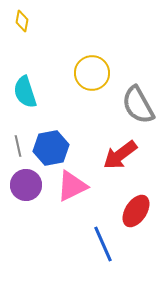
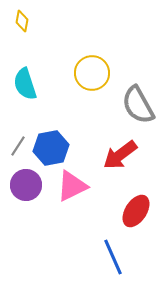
cyan semicircle: moved 8 px up
gray line: rotated 45 degrees clockwise
blue line: moved 10 px right, 13 px down
